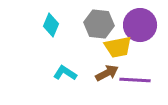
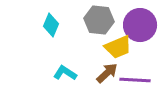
gray hexagon: moved 4 px up
yellow trapezoid: rotated 12 degrees counterclockwise
brown arrow: rotated 15 degrees counterclockwise
